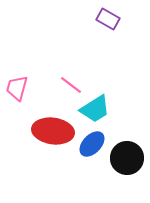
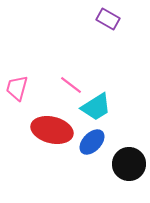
cyan trapezoid: moved 1 px right, 2 px up
red ellipse: moved 1 px left, 1 px up; rotated 6 degrees clockwise
blue ellipse: moved 2 px up
black circle: moved 2 px right, 6 px down
